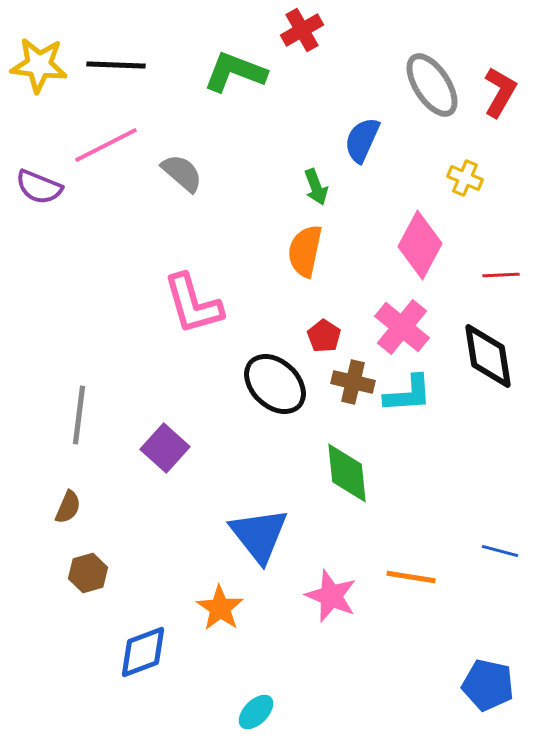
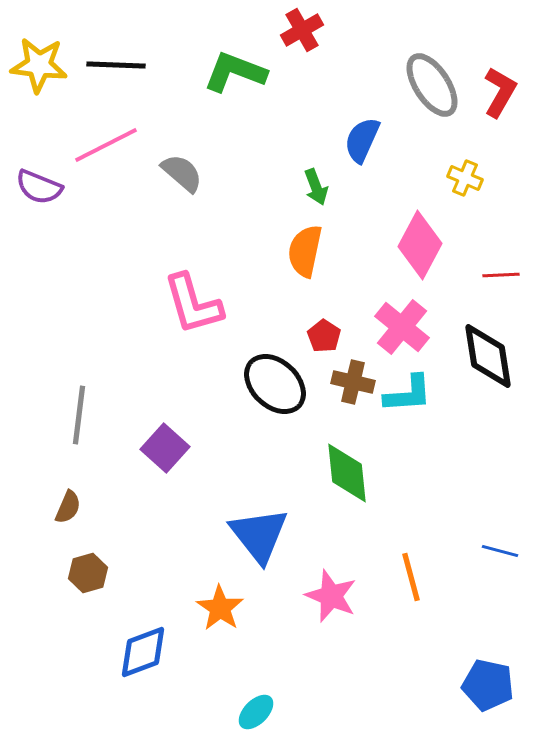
orange line: rotated 66 degrees clockwise
